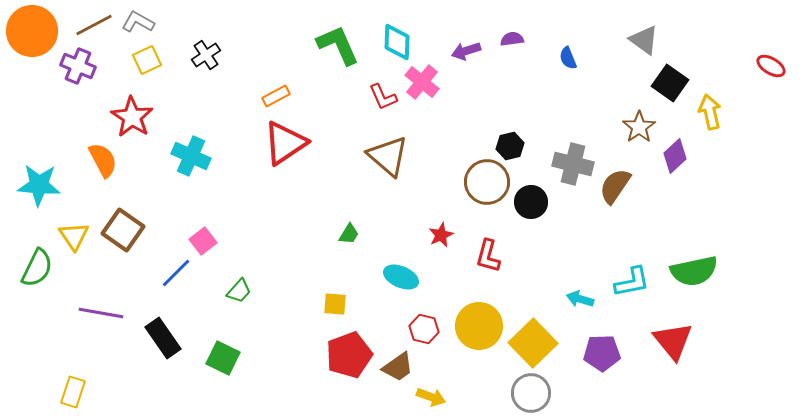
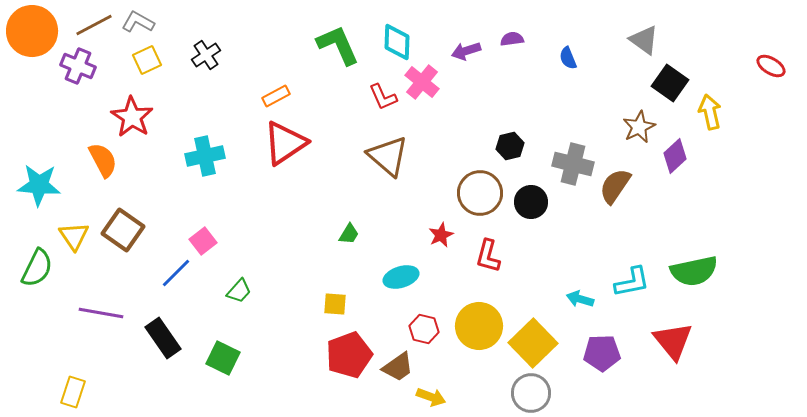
brown star at (639, 127): rotated 8 degrees clockwise
cyan cross at (191, 156): moved 14 px right; rotated 36 degrees counterclockwise
brown circle at (487, 182): moved 7 px left, 11 px down
cyan ellipse at (401, 277): rotated 40 degrees counterclockwise
